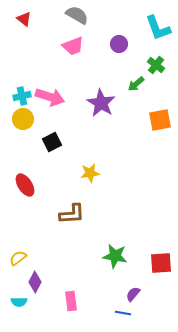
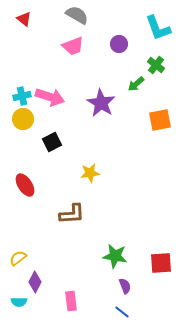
purple semicircle: moved 8 px left, 8 px up; rotated 119 degrees clockwise
blue line: moved 1 px left, 1 px up; rotated 28 degrees clockwise
